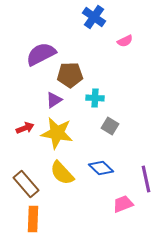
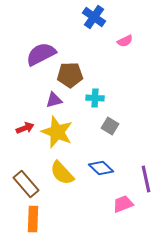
purple triangle: rotated 18 degrees clockwise
yellow star: moved 1 px up; rotated 12 degrees clockwise
